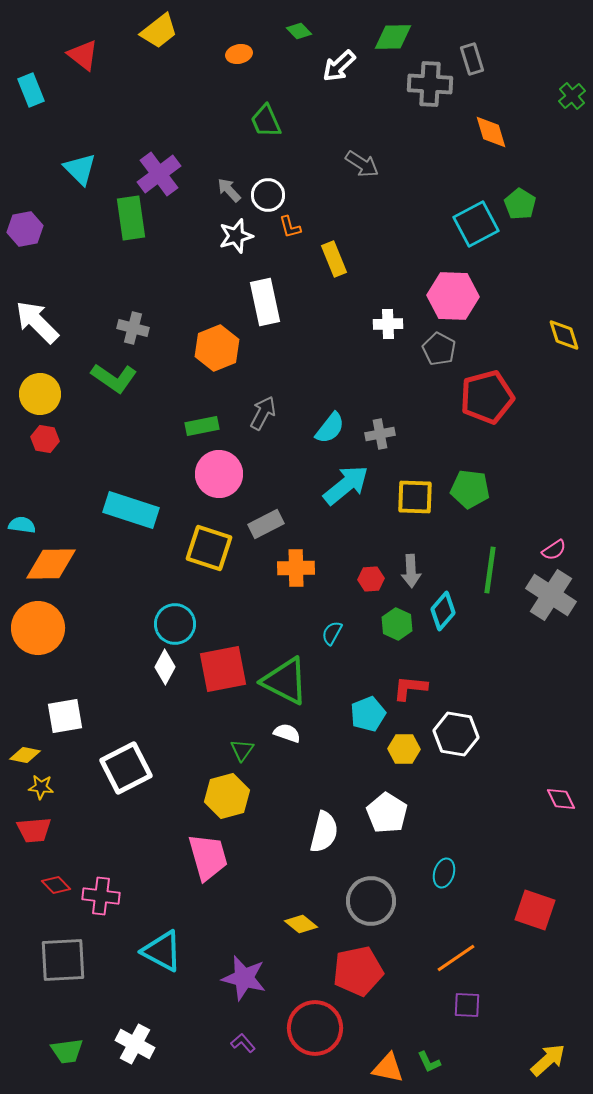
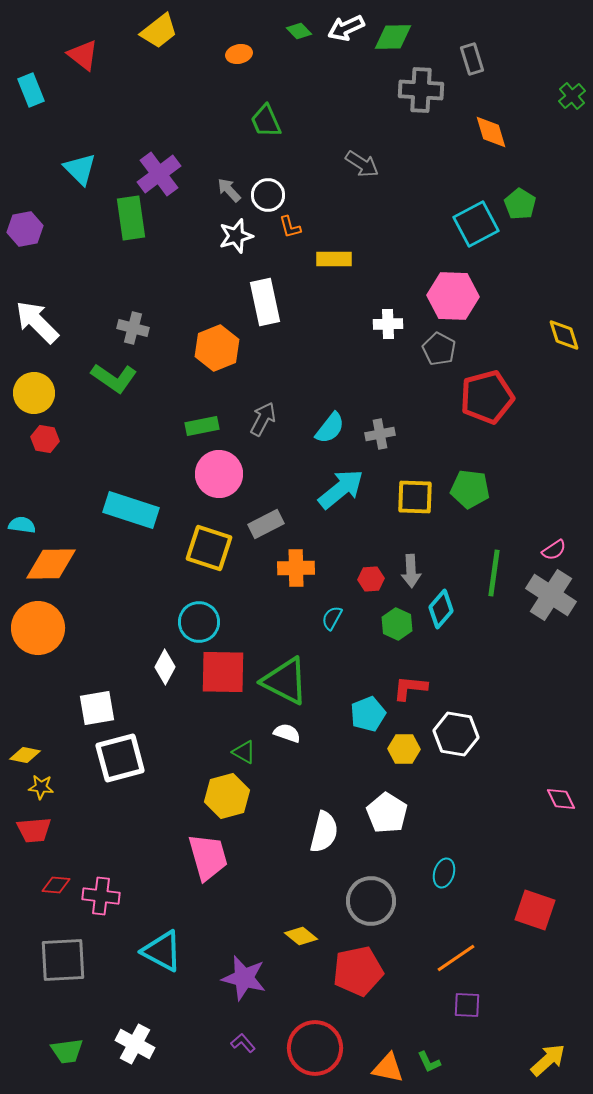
white arrow at (339, 66): moved 7 px right, 38 px up; rotated 18 degrees clockwise
gray cross at (430, 84): moved 9 px left, 6 px down
yellow rectangle at (334, 259): rotated 68 degrees counterclockwise
yellow circle at (40, 394): moved 6 px left, 1 px up
gray arrow at (263, 413): moved 6 px down
cyan arrow at (346, 485): moved 5 px left, 4 px down
green line at (490, 570): moved 4 px right, 3 px down
cyan diamond at (443, 611): moved 2 px left, 2 px up
cyan circle at (175, 624): moved 24 px right, 2 px up
cyan semicircle at (332, 633): moved 15 px up
red square at (223, 669): moved 3 px down; rotated 12 degrees clockwise
white square at (65, 716): moved 32 px right, 8 px up
green triangle at (242, 750): moved 2 px right, 2 px down; rotated 35 degrees counterclockwise
white square at (126, 768): moved 6 px left, 10 px up; rotated 12 degrees clockwise
red diamond at (56, 885): rotated 40 degrees counterclockwise
yellow diamond at (301, 924): moved 12 px down
red circle at (315, 1028): moved 20 px down
